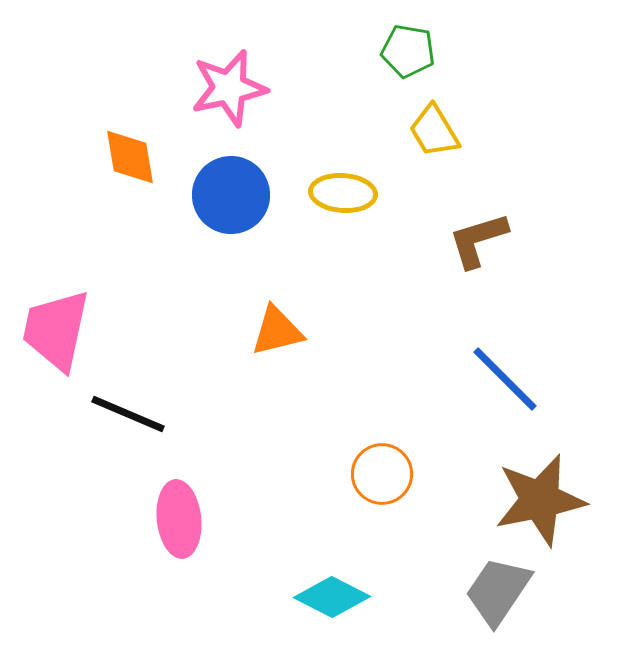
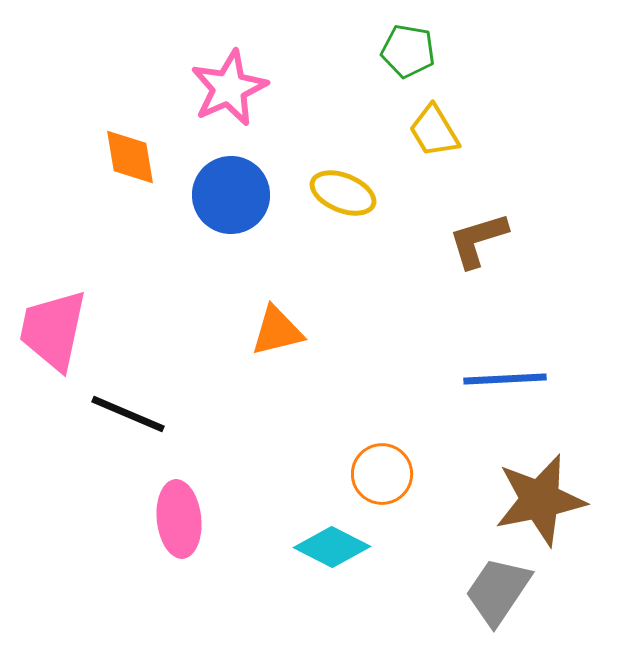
pink star: rotated 12 degrees counterclockwise
yellow ellipse: rotated 18 degrees clockwise
pink trapezoid: moved 3 px left
blue line: rotated 48 degrees counterclockwise
cyan diamond: moved 50 px up
